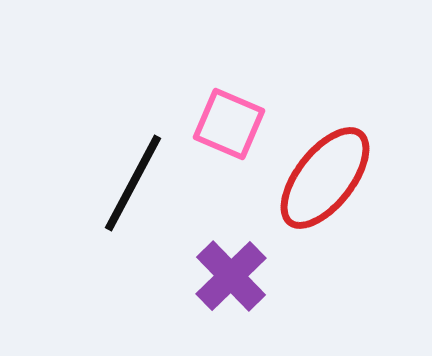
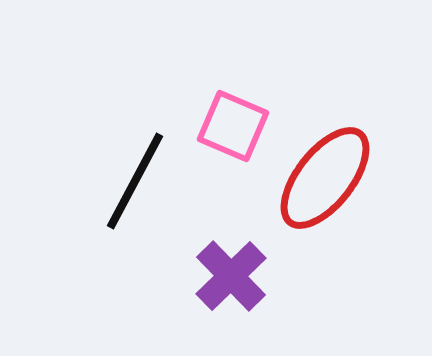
pink square: moved 4 px right, 2 px down
black line: moved 2 px right, 2 px up
